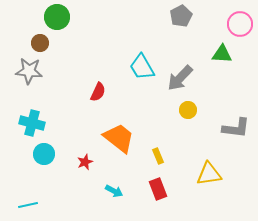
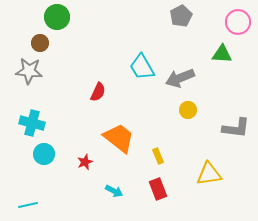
pink circle: moved 2 px left, 2 px up
gray arrow: rotated 24 degrees clockwise
